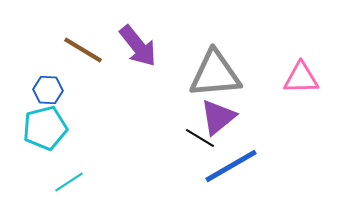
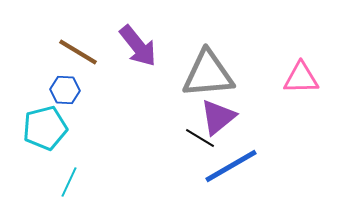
brown line: moved 5 px left, 2 px down
gray triangle: moved 7 px left
blue hexagon: moved 17 px right
cyan line: rotated 32 degrees counterclockwise
